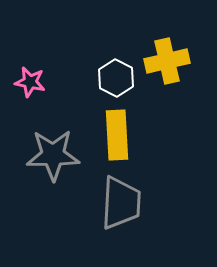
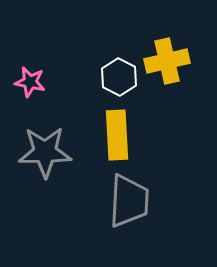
white hexagon: moved 3 px right, 1 px up
gray star: moved 8 px left, 3 px up
gray trapezoid: moved 8 px right, 2 px up
